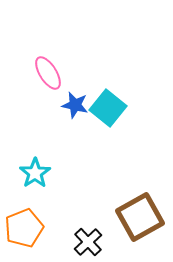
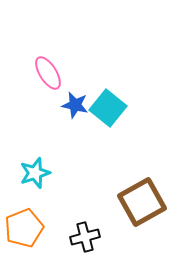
cyan star: rotated 16 degrees clockwise
brown square: moved 2 px right, 15 px up
black cross: moved 3 px left, 5 px up; rotated 28 degrees clockwise
